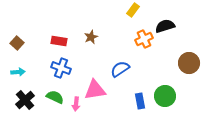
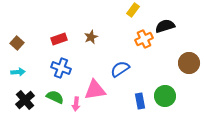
red rectangle: moved 2 px up; rotated 28 degrees counterclockwise
